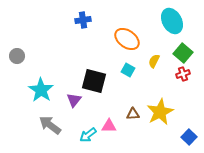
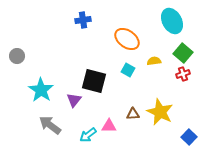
yellow semicircle: rotated 56 degrees clockwise
yellow star: rotated 20 degrees counterclockwise
